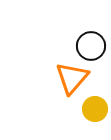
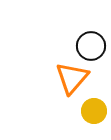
yellow circle: moved 1 px left, 2 px down
